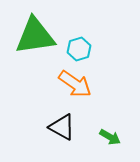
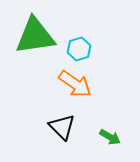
black triangle: rotated 16 degrees clockwise
